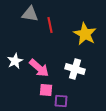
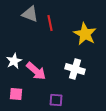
gray triangle: rotated 12 degrees clockwise
red line: moved 2 px up
white star: moved 1 px left
pink arrow: moved 3 px left, 3 px down
pink square: moved 30 px left, 4 px down
purple square: moved 5 px left, 1 px up
